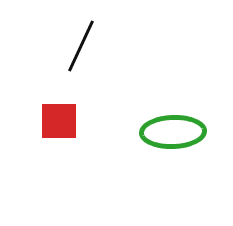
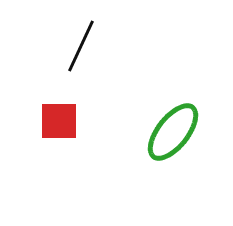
green ellipse: rotated 50 degrees counterclockwise
